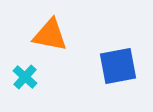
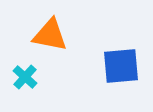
blue square: moved 3 px right; rotated 6 degrees clockwise
